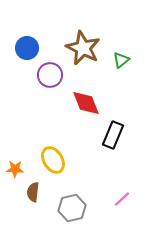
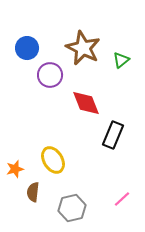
orange star: rotated 18 degrees counterclockwise
